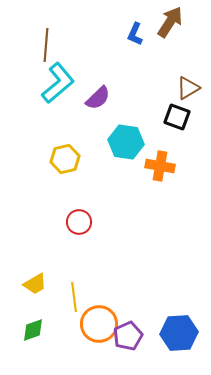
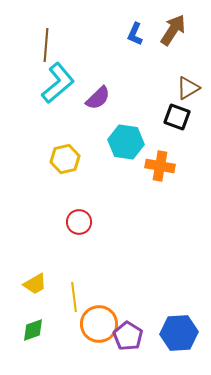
brown arrow: moved 3 px right, 8 px down
purple pentagon: rotated 16 degrees counterclockwise
